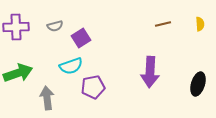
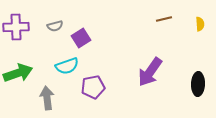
brown line: moved 1 px right, 5 px up
cyan semicircle: moved 4 px left
purple arrow: rotated 32 degrees clockwise
black ellipse: rotated 15 degrees counterclockwise
